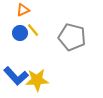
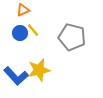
yellow star: moved 2 px right, 10 px up; rotated 10 degrees counterclockwise
